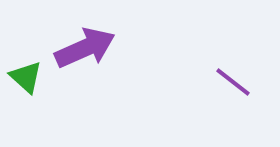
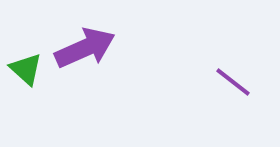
green triangle: moved 8 px up
